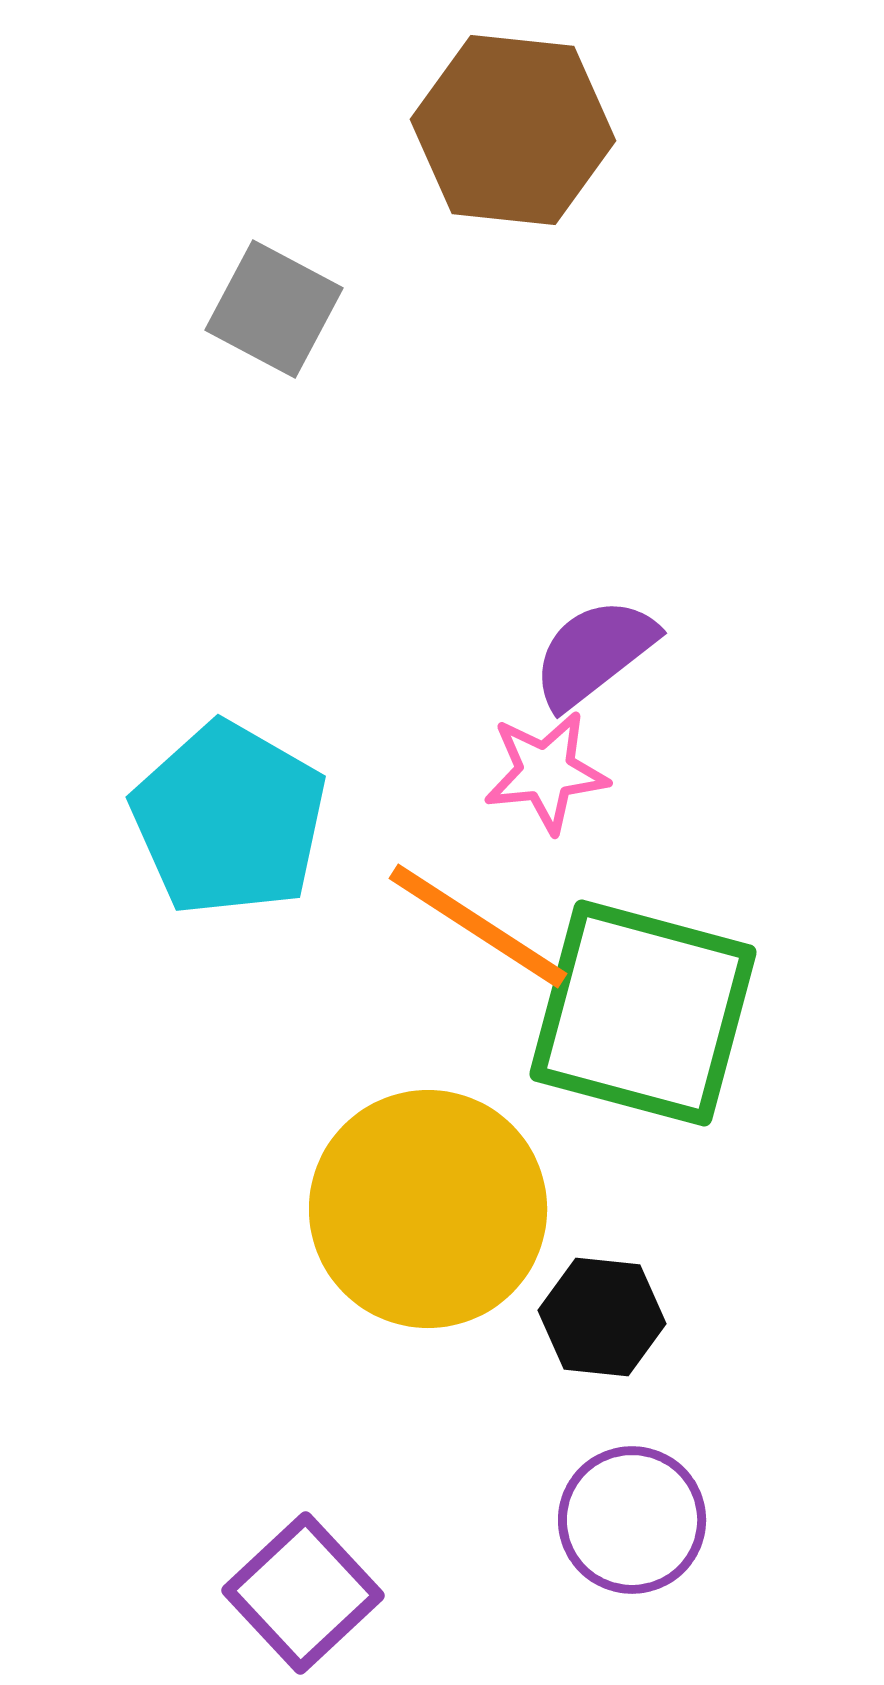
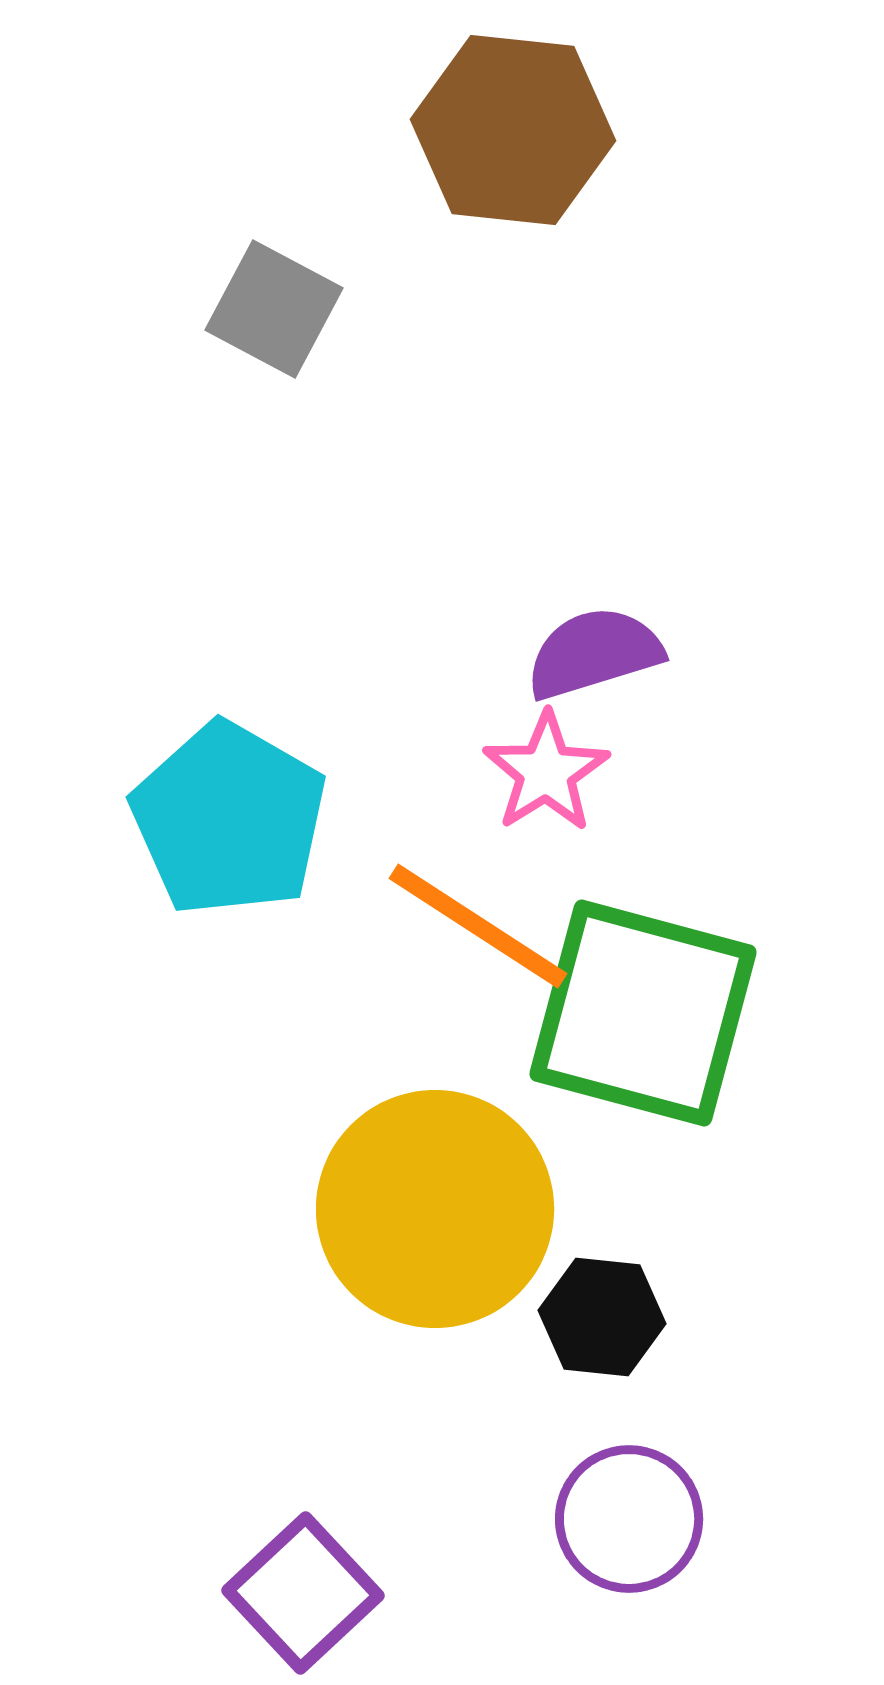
purple semicircle: rotated 21 degrees clockwise
pink star: rotated 26 degrees counterclockwise
yellow circle: moved 7 px right
purple circle: moved 3 px left, 1 px up
